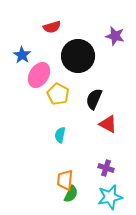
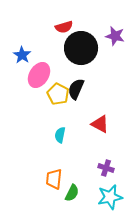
red semicircle: moved 12 px right
black circle: moved 3 px right, 8 px up
black semicircle: moved 18 px left, 10 px up
red triangle: moved 8 px left
orange trapezoid: moved 11 px left, 1 px up
green semicircle: moved 1 px right, 1 px up
